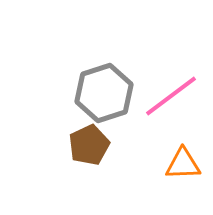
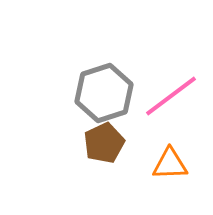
brown pentagon: moved 15 px right, 2 px up
orange triangle: moved 13 px left
